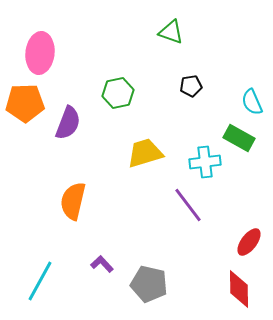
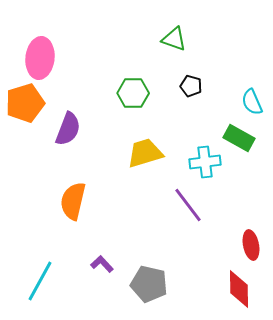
green triangle: moved 3 px right, 7 px down
pink ellipse: moved 5 px down
black pentagon: rotated 25 degrees clockwise
green hexagon: moved 15 px right; rotated 12 degrees clockwise
orange pentagon: rotated 15 degrees counterclockwise
purple semicircle: moved 6 px down
red ellipse: moved 2 px right, 3 px down; rotated 48 degrees counterclockwise
